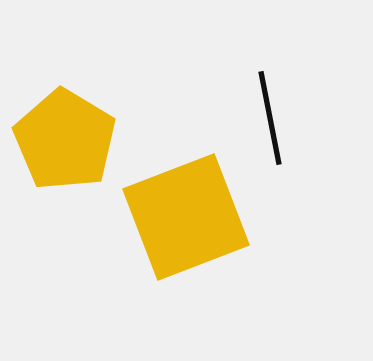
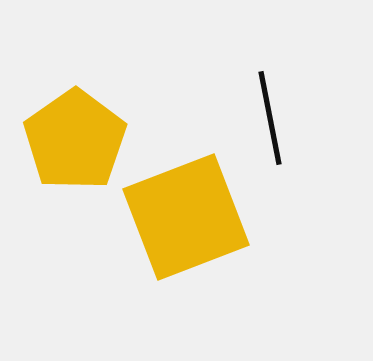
yellow pentagon: moved 10 px right; rotated 6 degrees clockwise
